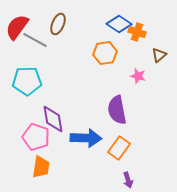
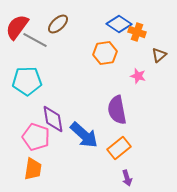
brown ellipse: rotated 25 degrees clockwise
blue arrow: moved 2 px left, 3 px up; rotated 40 degrees clockwise
orange rectangle: rotated 15 degrees clockwise
orange trapezoid: moved 8 px left, 2 px down
purple arrow: moved 1 px left, 2 px up
